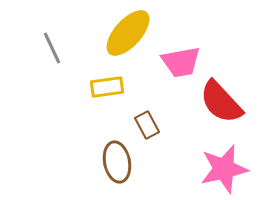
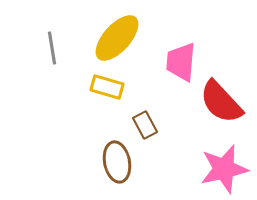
yellow ellipse: moved 11 px left, 5 px down
gray line: rotated 16 degrees clockwise
pink trapezoid: rotated 105 degrees clockwise
yellow rectangle: rotated 24 degrees clockwise
brown rectangle: moved 2 px left
